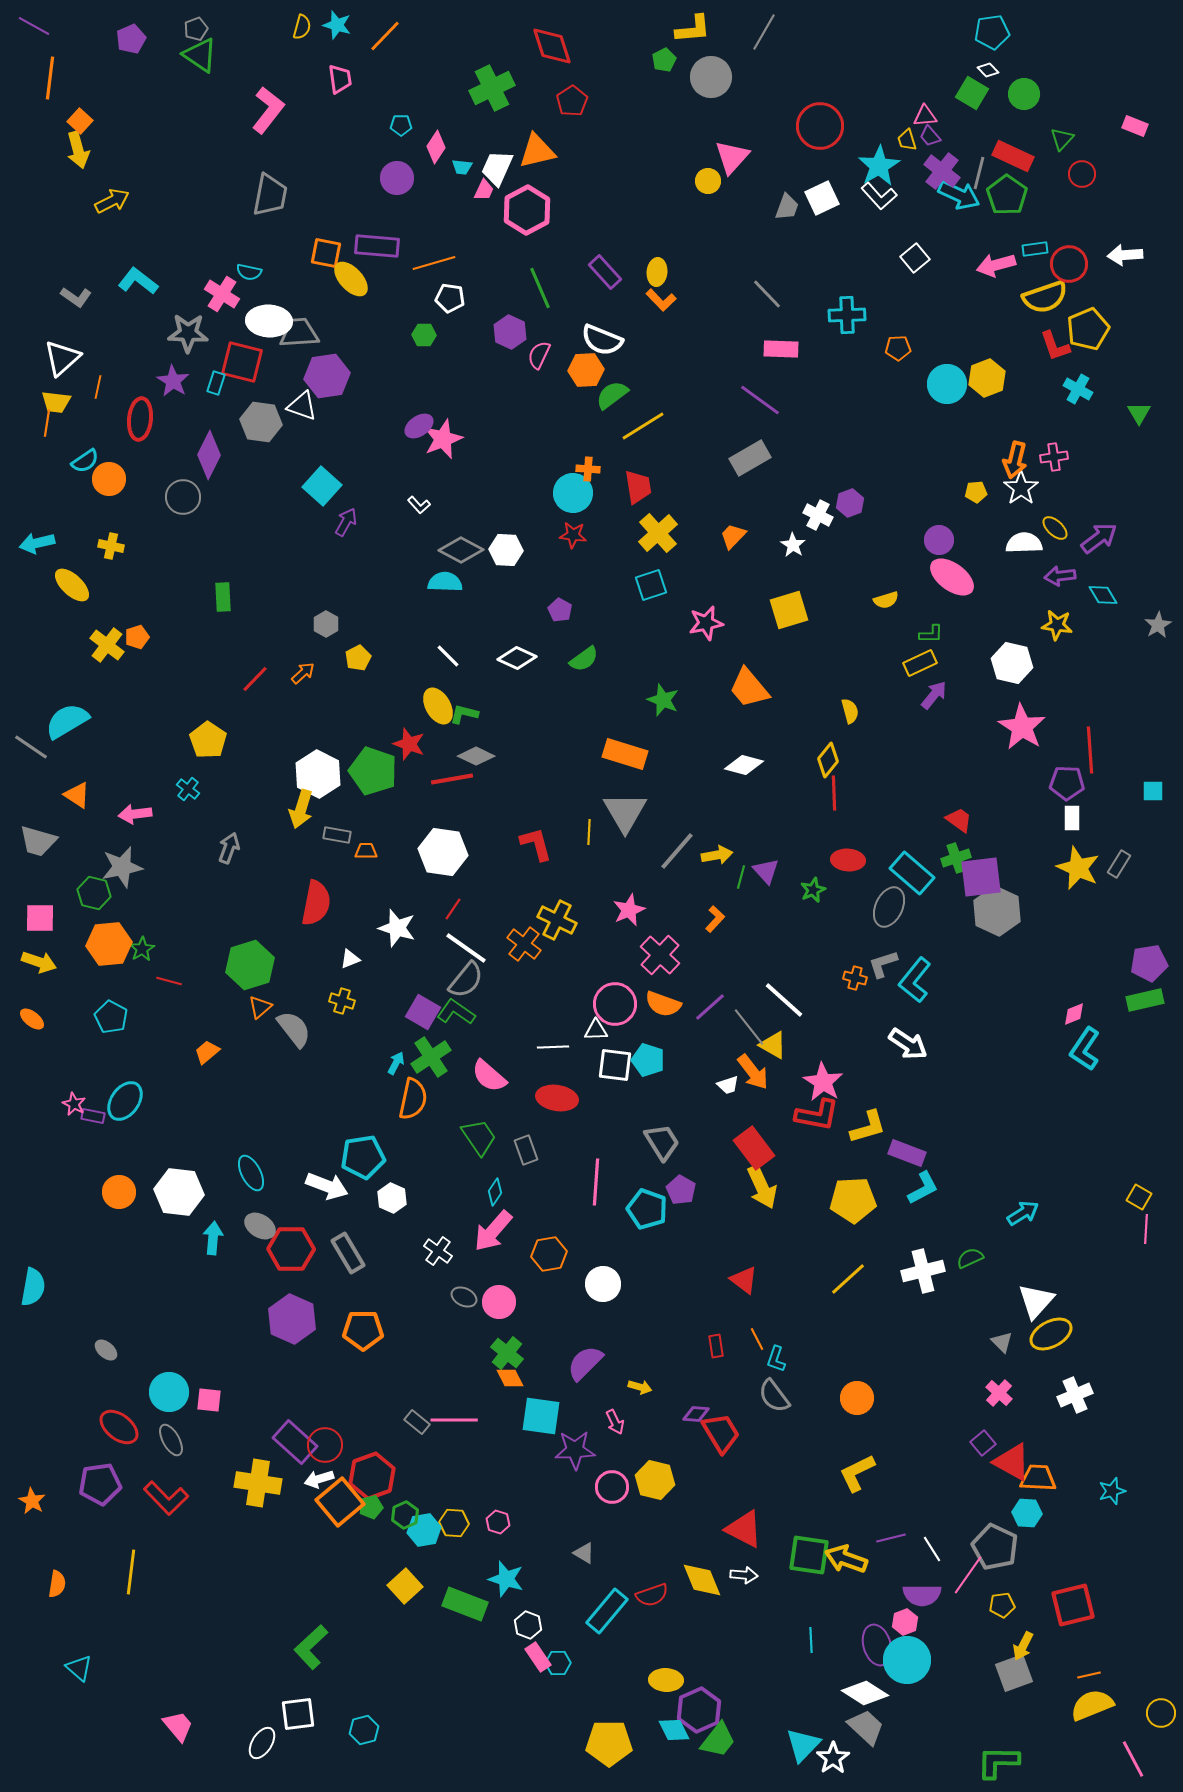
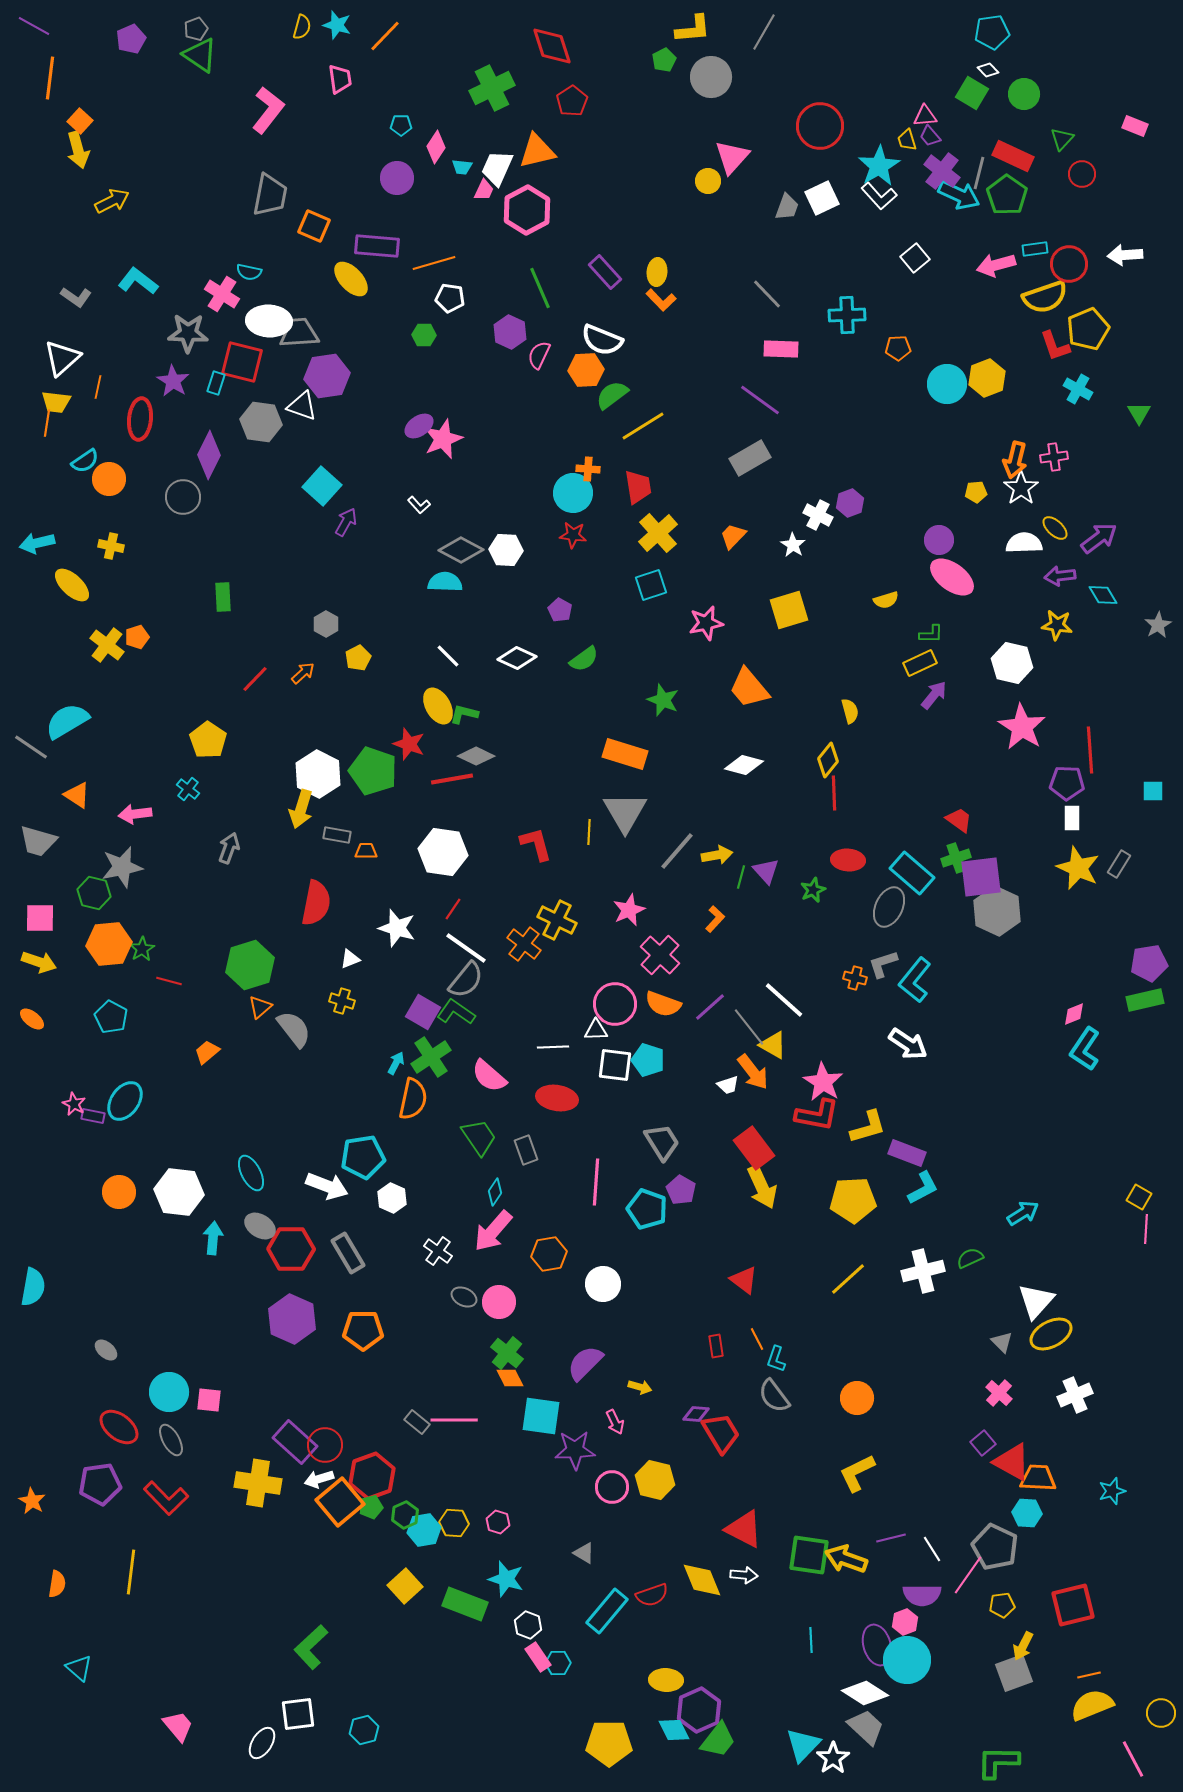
orange square at (326, 253): moved 12 px left, 27 px up; rotated 12 degrees clockwise
